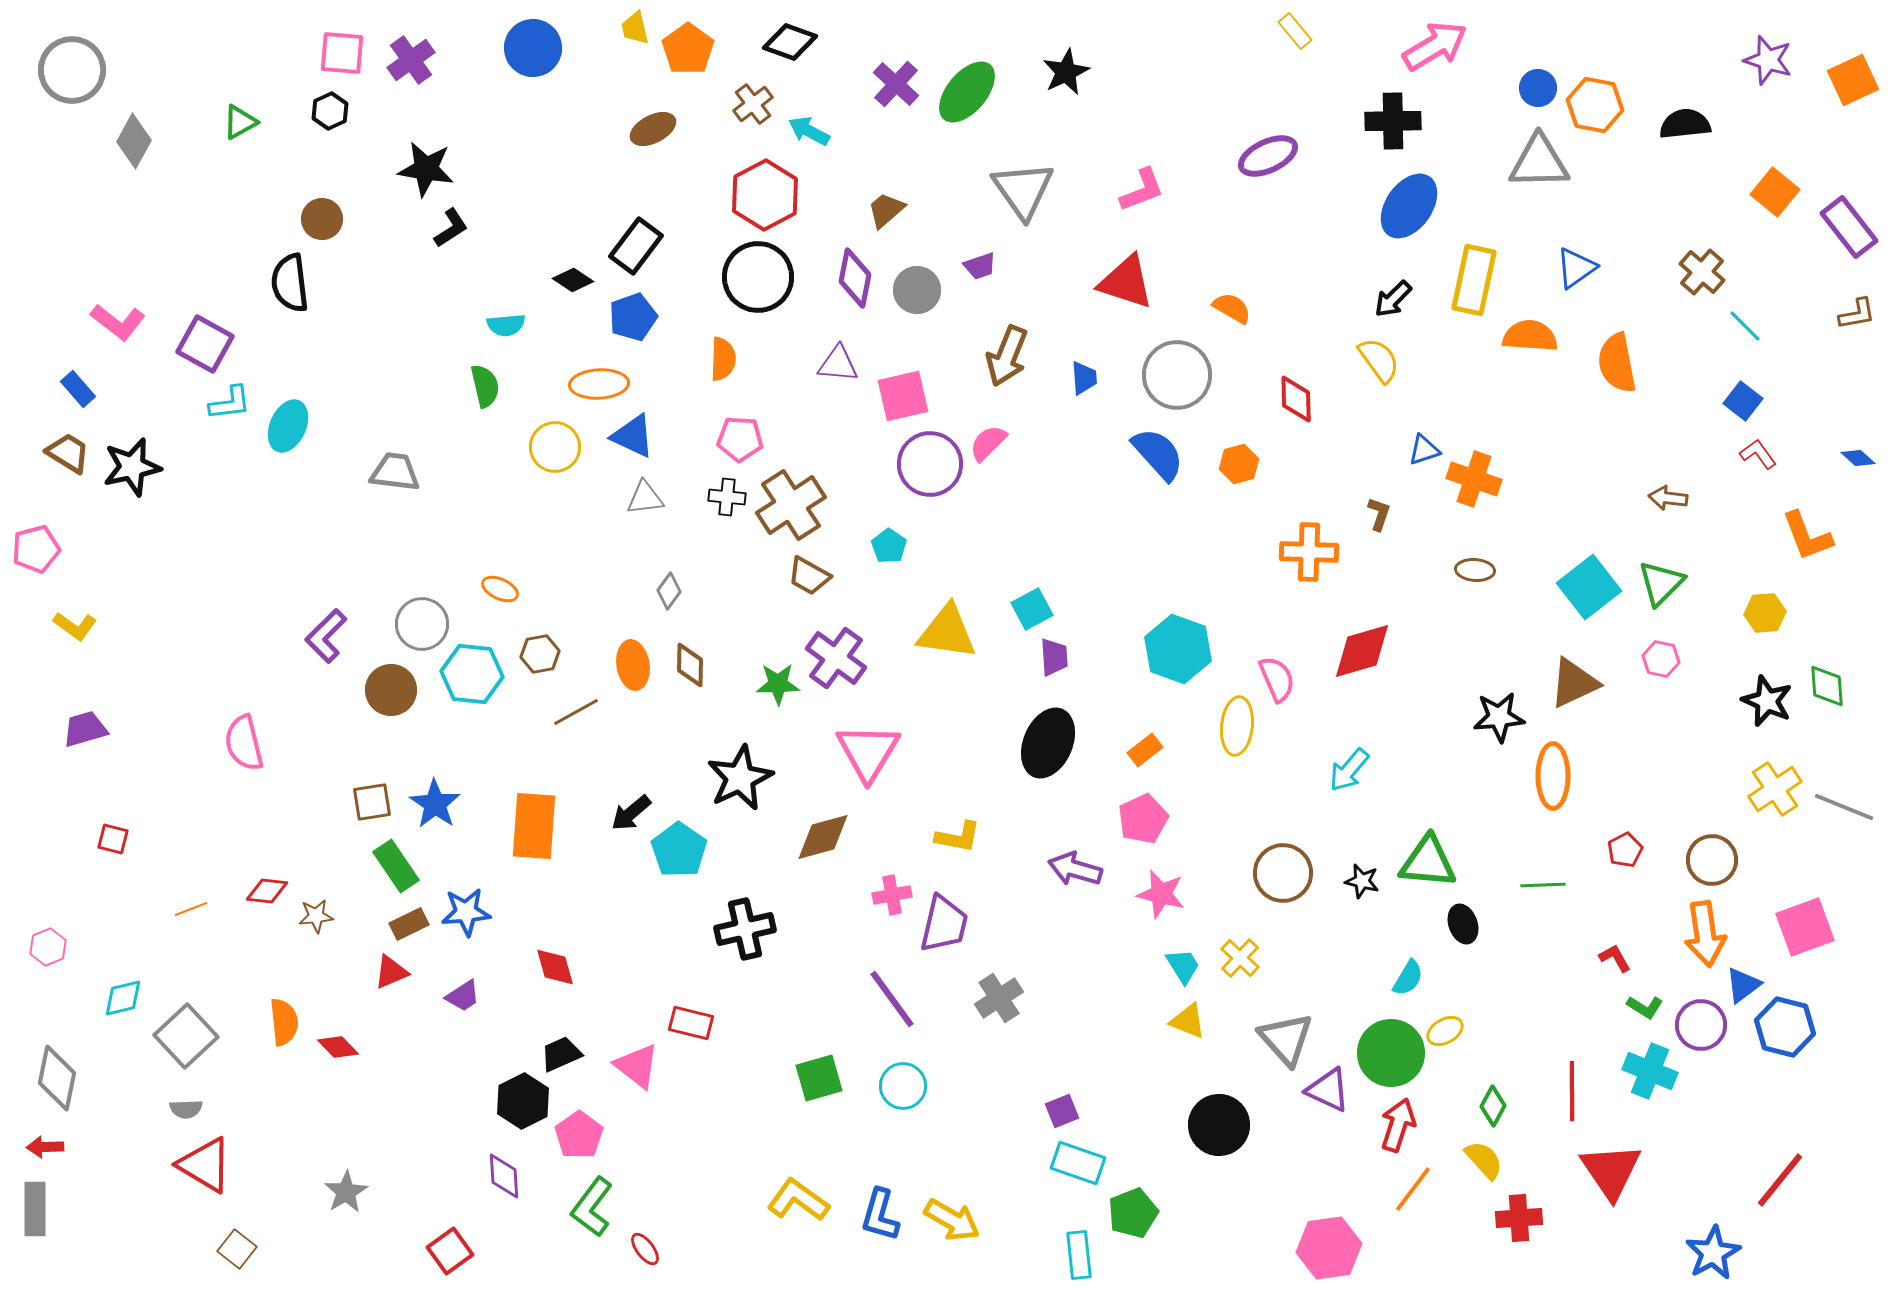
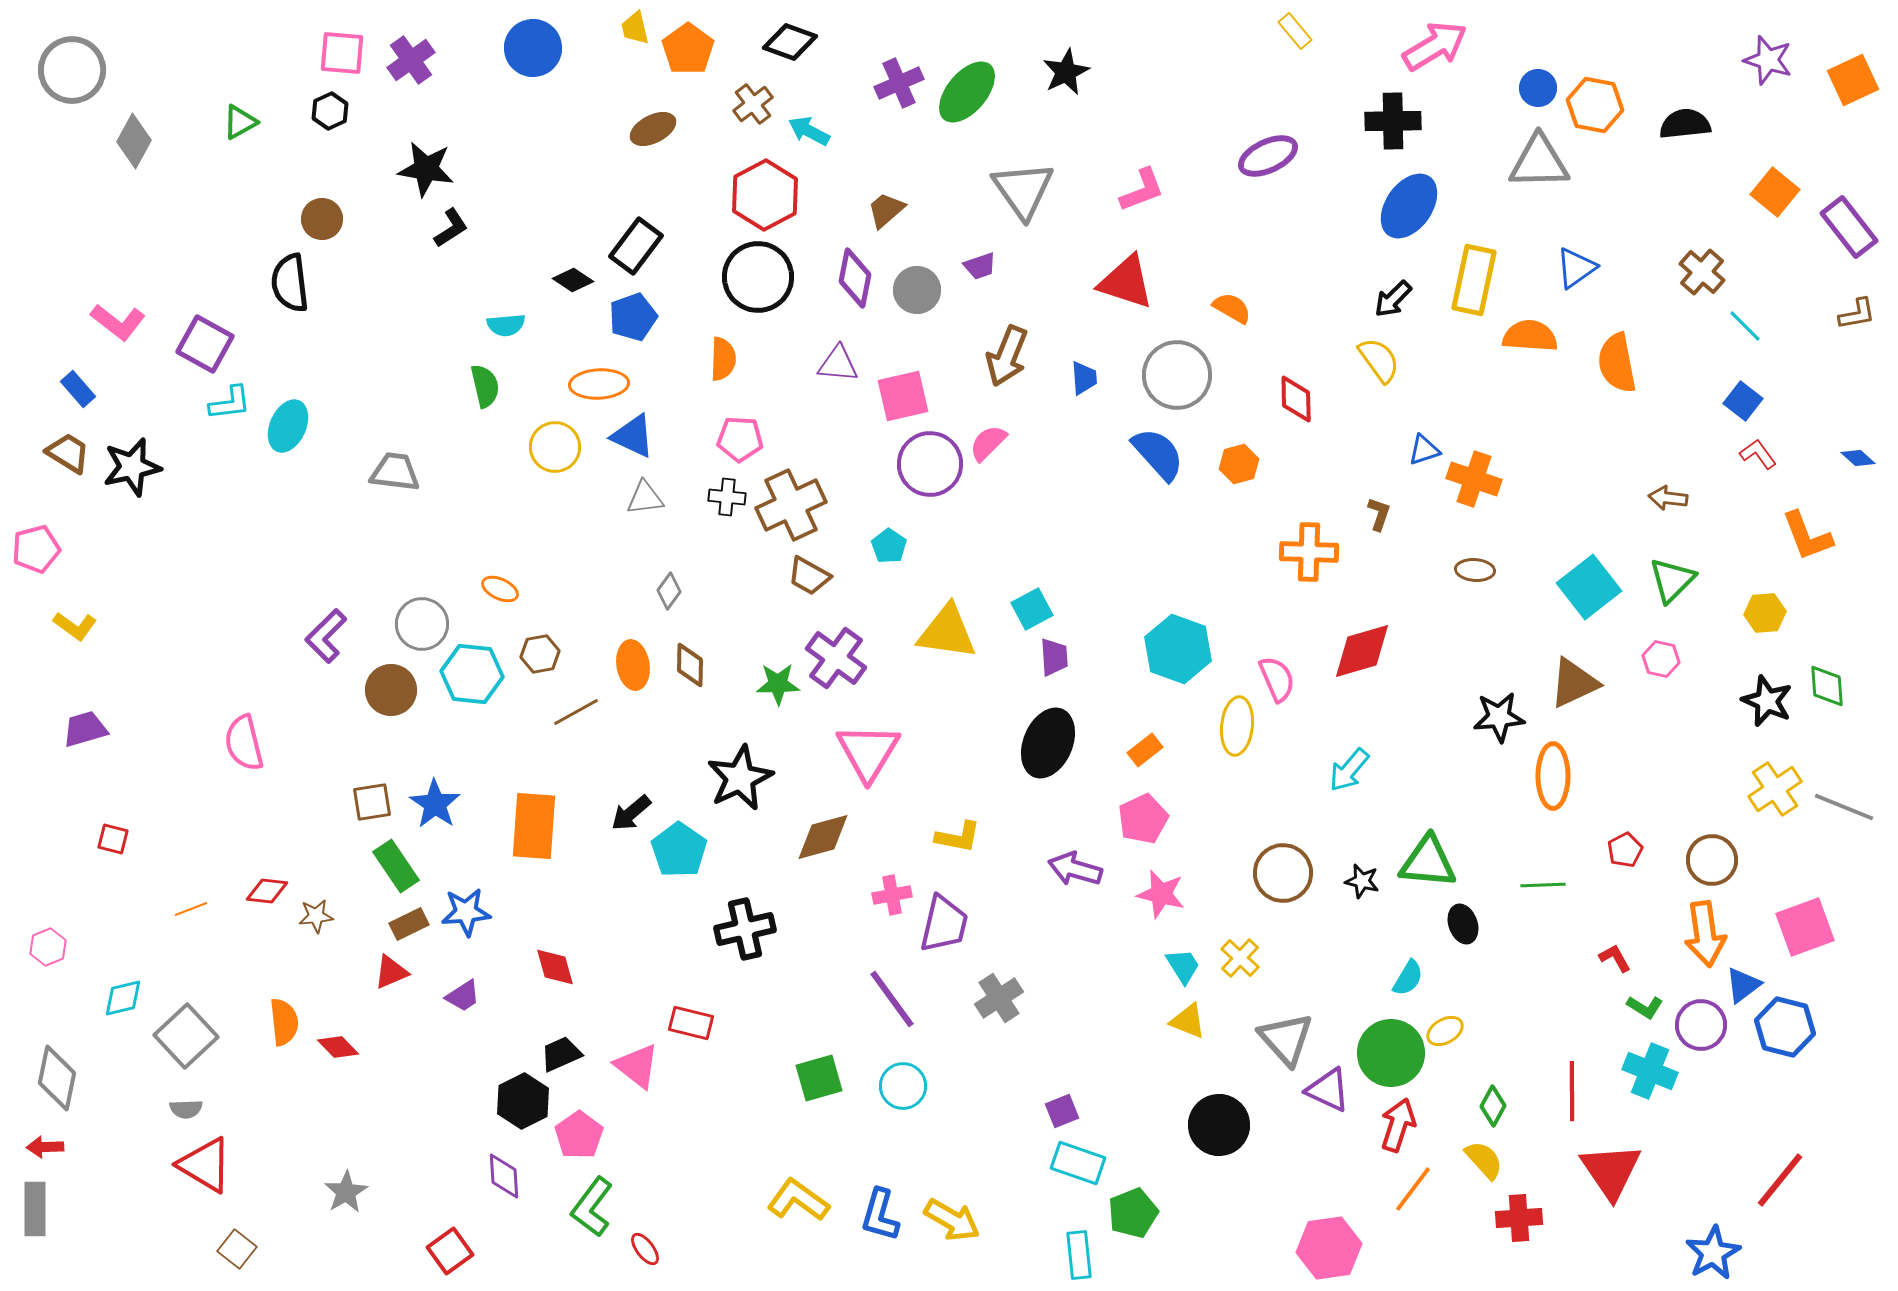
purple cross at (896, 84): moved 3 px right, 1 px up; rotated 24 degrees clockwise
brown cross at (791, 505): rotated 8 degrees clockwise
green triangle at (1661, 583): moved 11 px right, 3 px up
